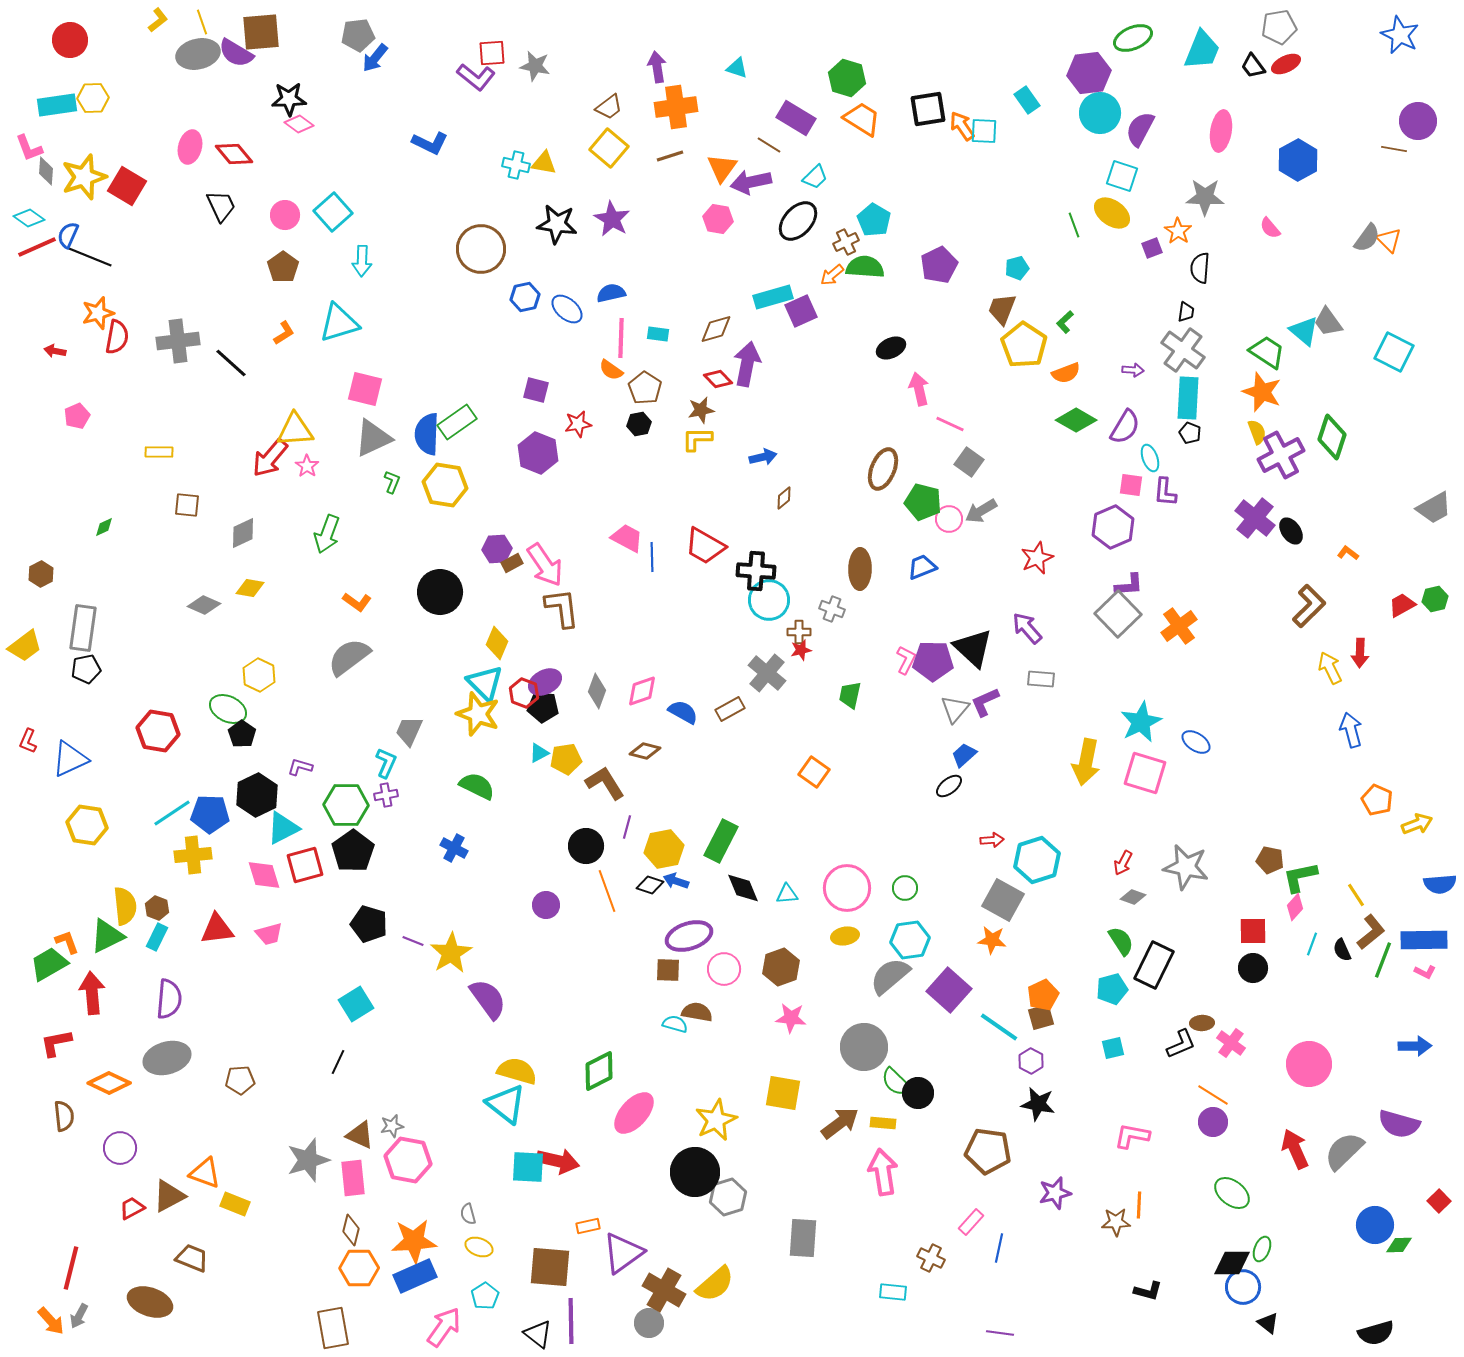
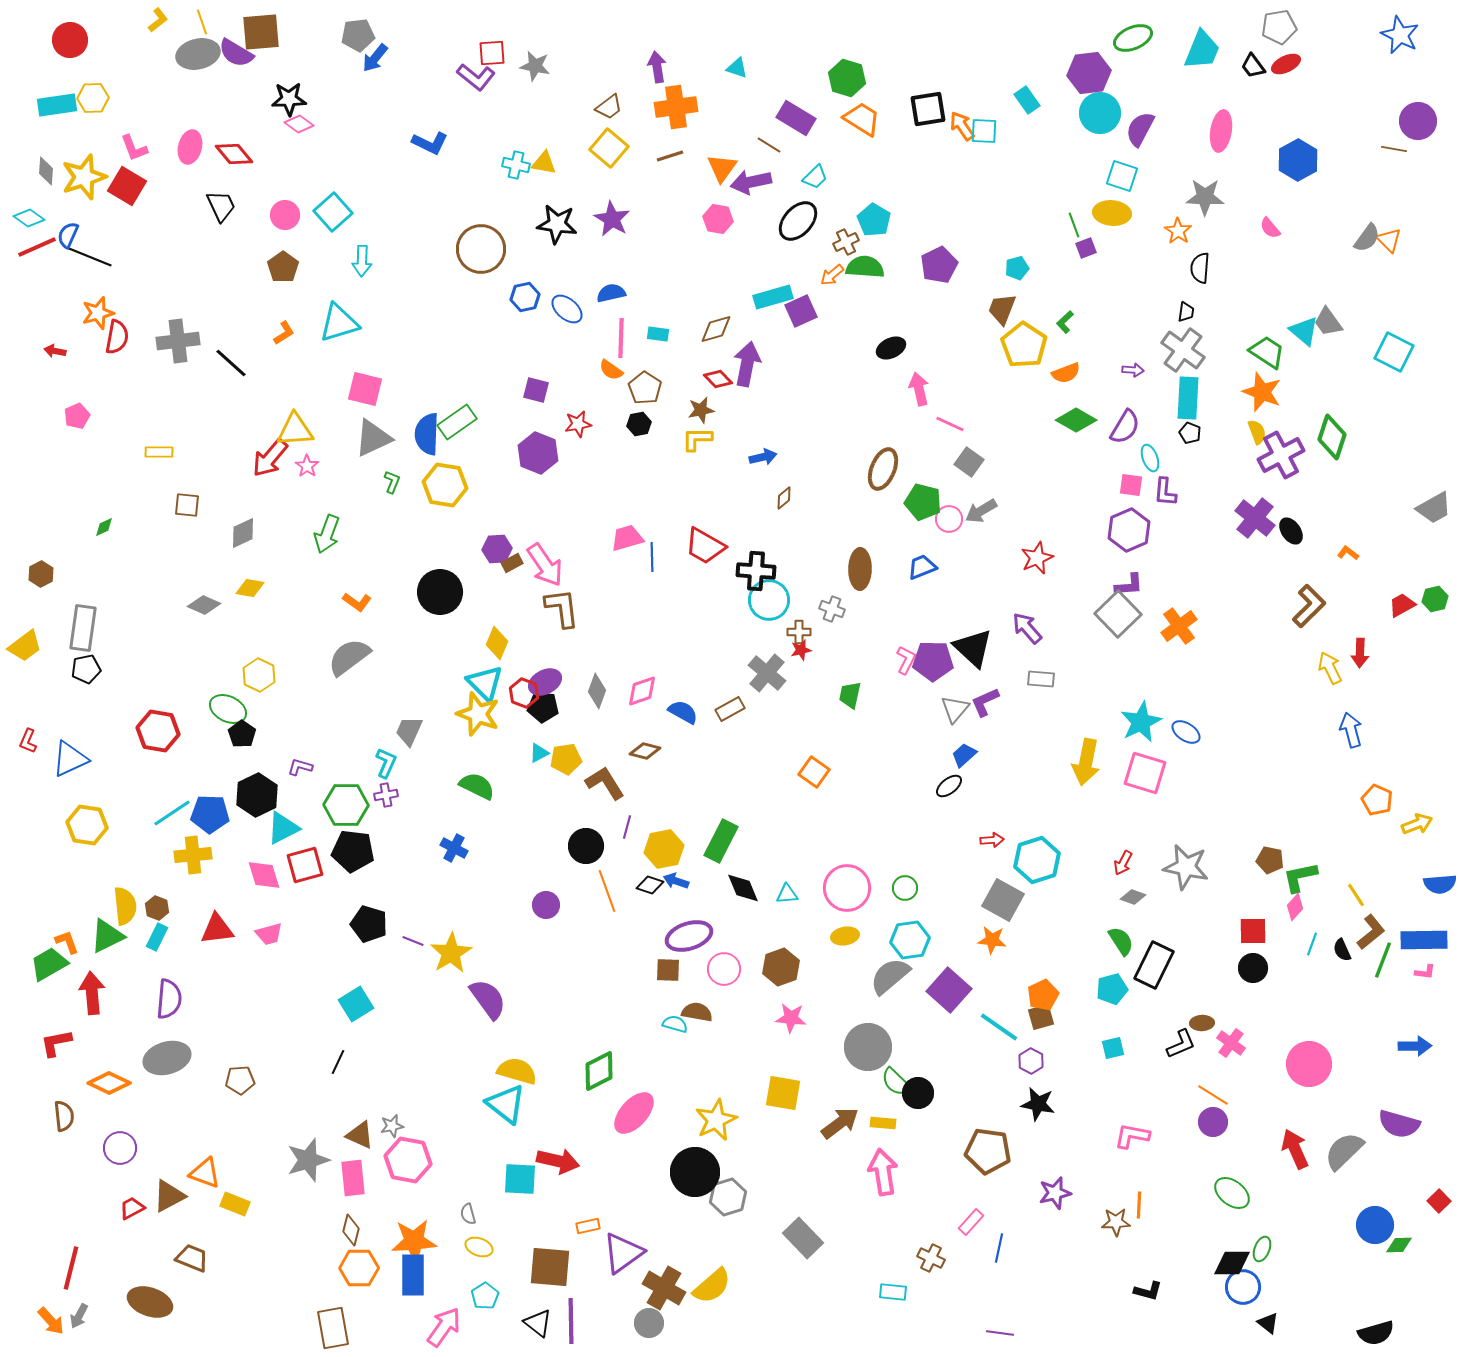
pink L-shape at (29, 148): moved 105 px right
yellow ellipse at (1112, 213): rotated 30 degrees counterclockwise
purple square at (1152, 248): moved 66 px left
purple hexagon at (1113, 527): moved 16 px right, 3 px down
pink trapezoid at (627, 538): rotated 44 degrees counterclockwise
blue ellipse at (1196, 742): moved 10 px left, 10 px up
black pentagon at (353, 851): rotated 30 degrees counterclockwise
pink L-shape at (1425, 972): rotated 20 degrees counterclockwise
gray circle at (864, 1047): moved 4 px right
cyan square at (528, 1167): moved 8 px left, 12 px down
gray rectangle at (803, 1238): rotated 48 degrees counterclockwise
blue rectangle at (415, 1276): moved 2 px left, 1 px up; rotated 66 degrees counterclockwise
yellow semicircle at (715, 1284): moved 3 px left, 2 px down
brown cross at (664, 1290): moved 2 px up
black triangle at (538, 1334): moved 11 px up
